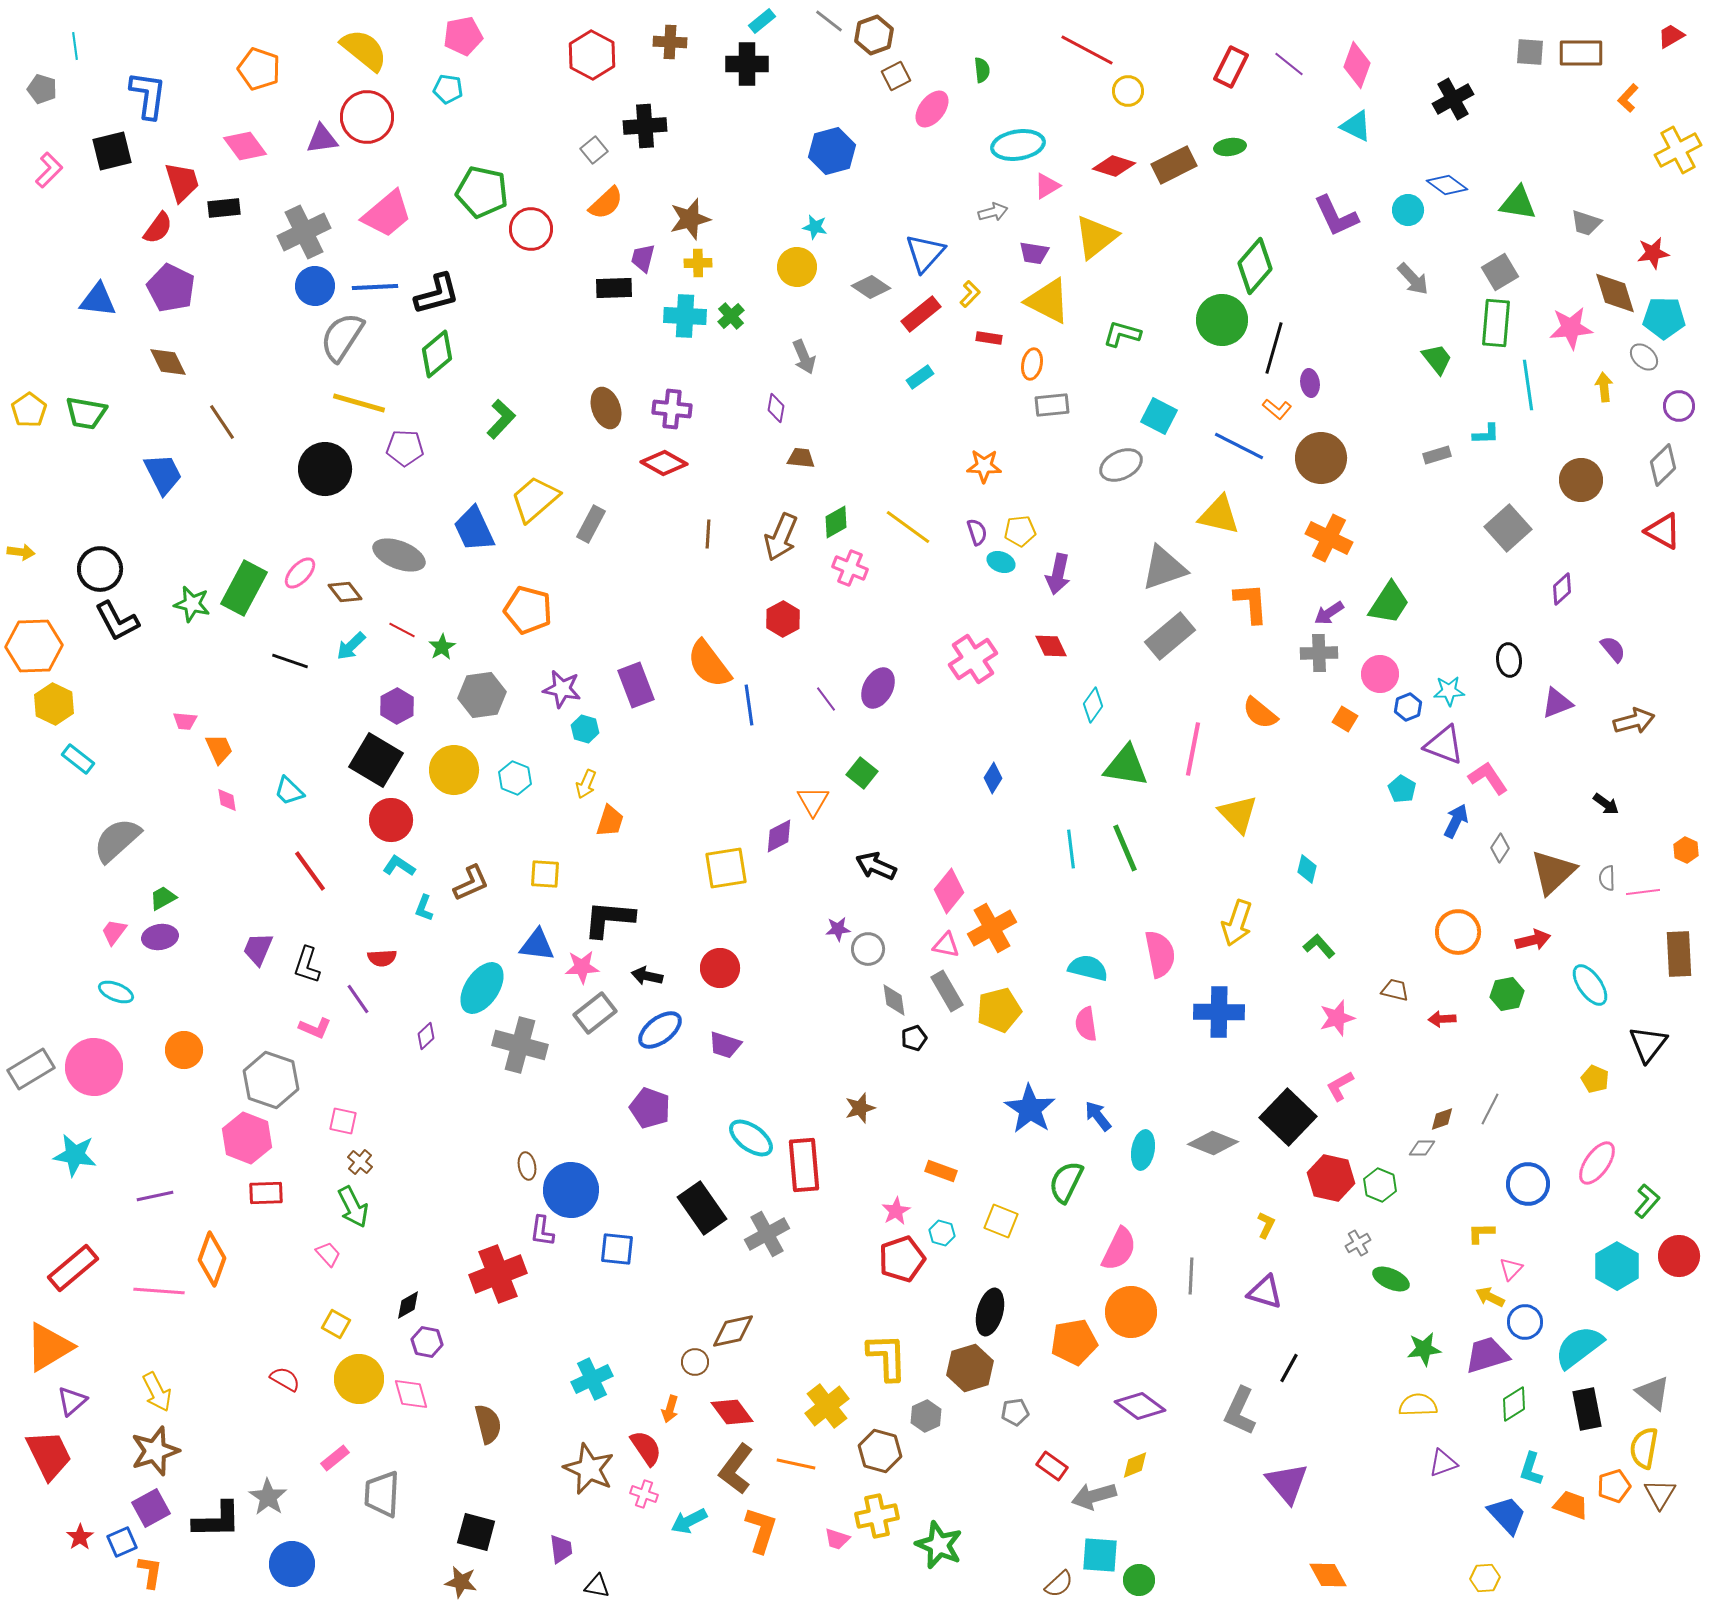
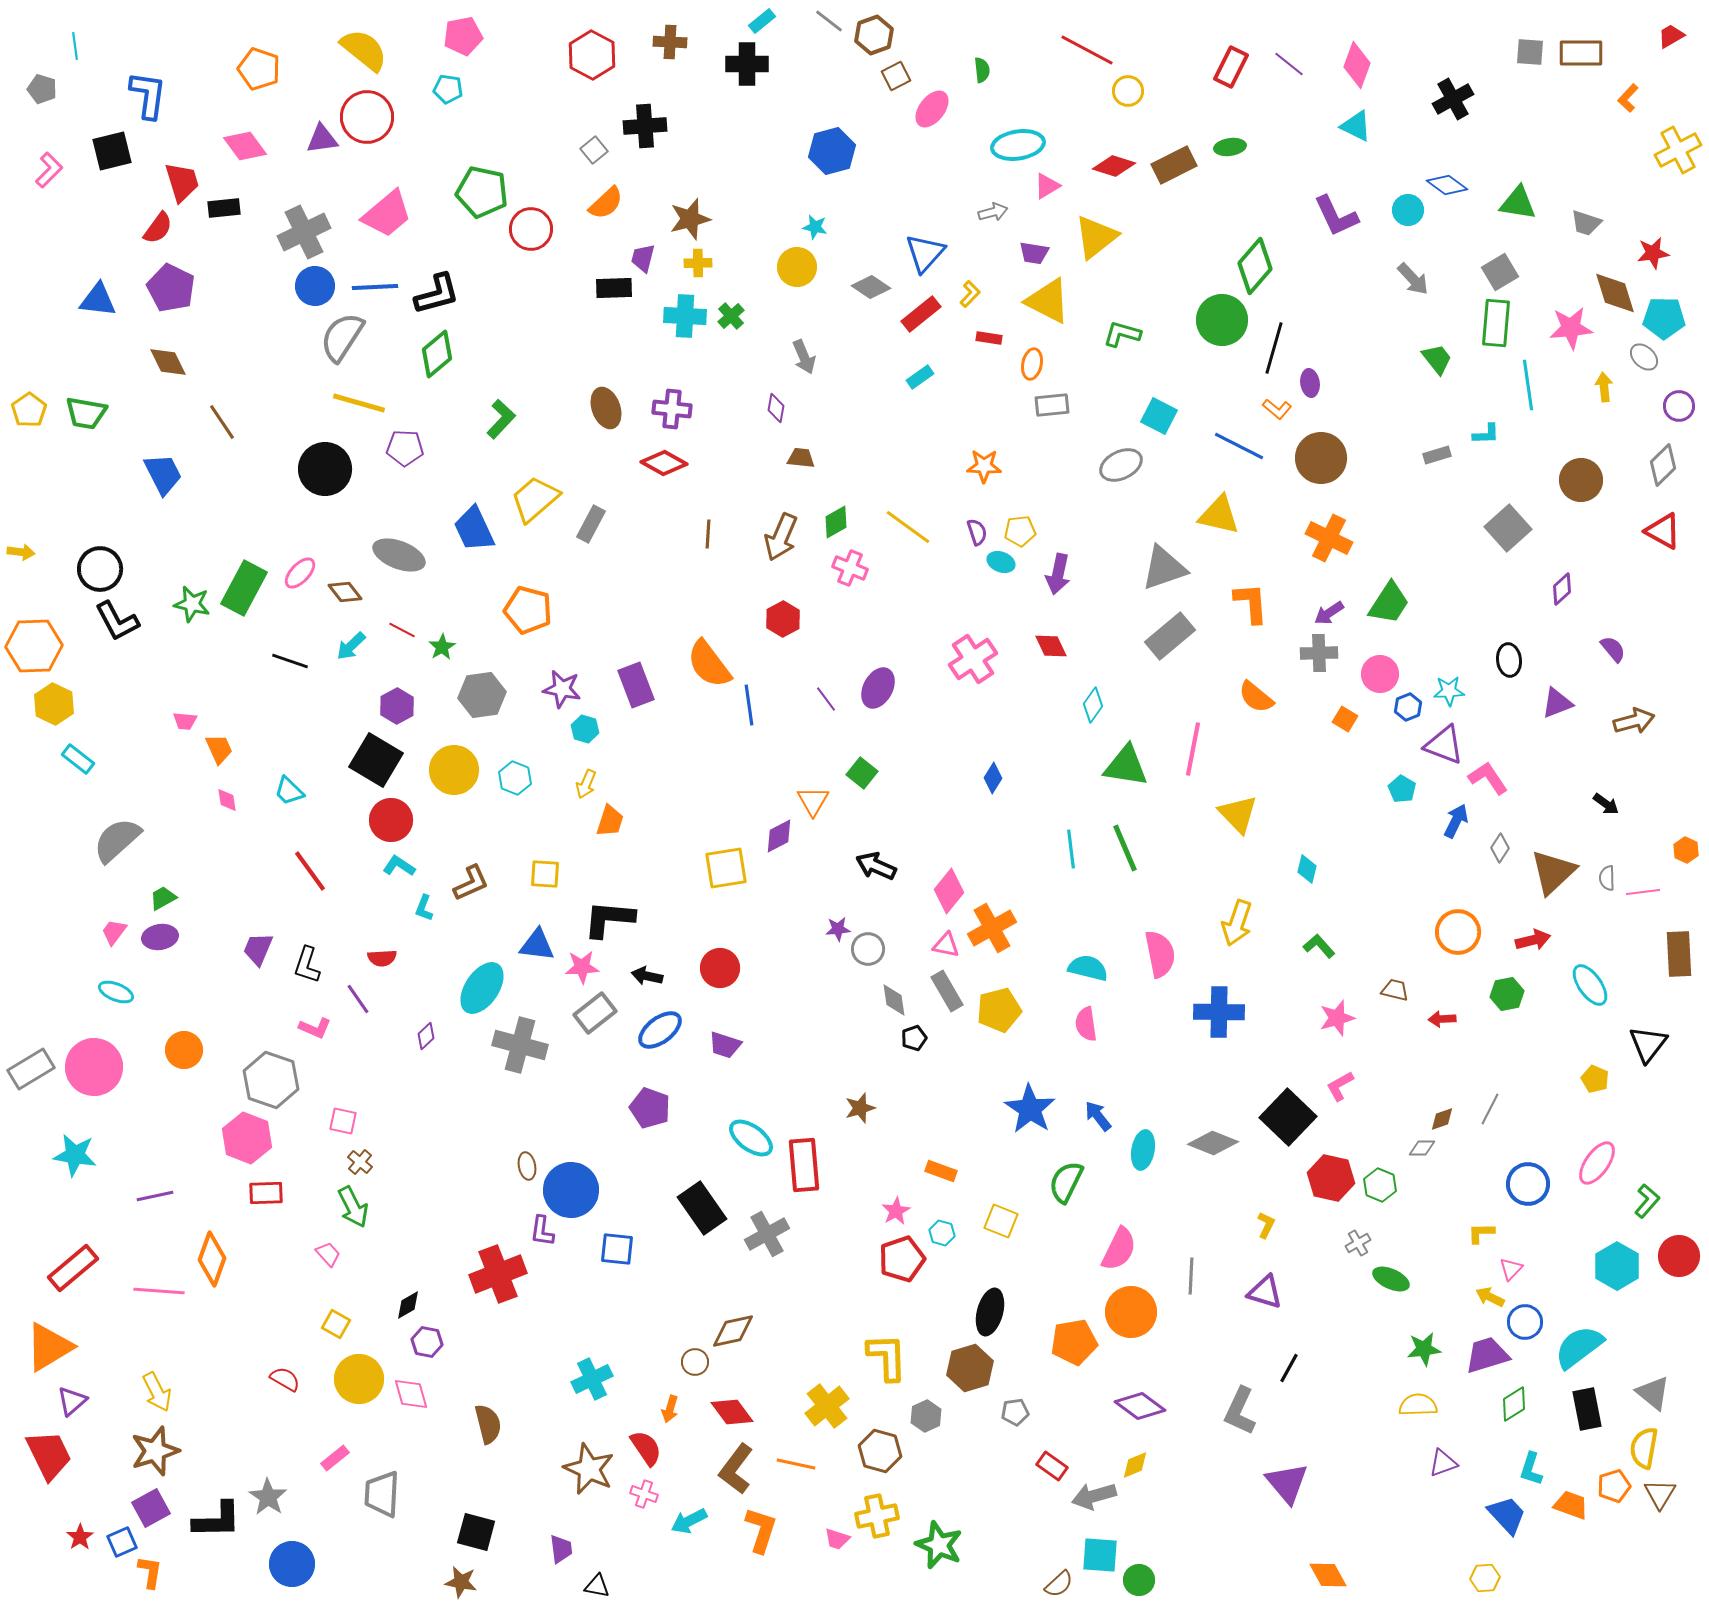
orange semicircle at (1260, 713): moved 4 px left, 16 px up
